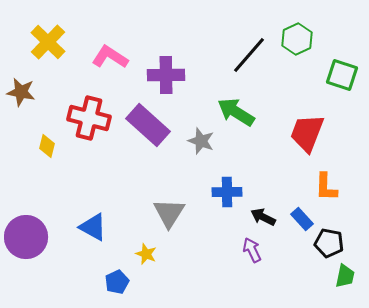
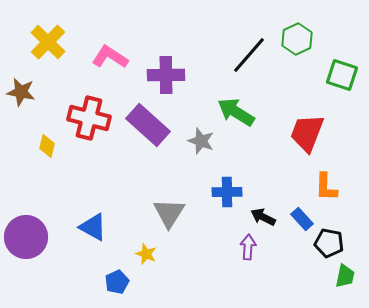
purple arrow: moved 4 px left, 3 px up; rotated 30 degrees clockwise
